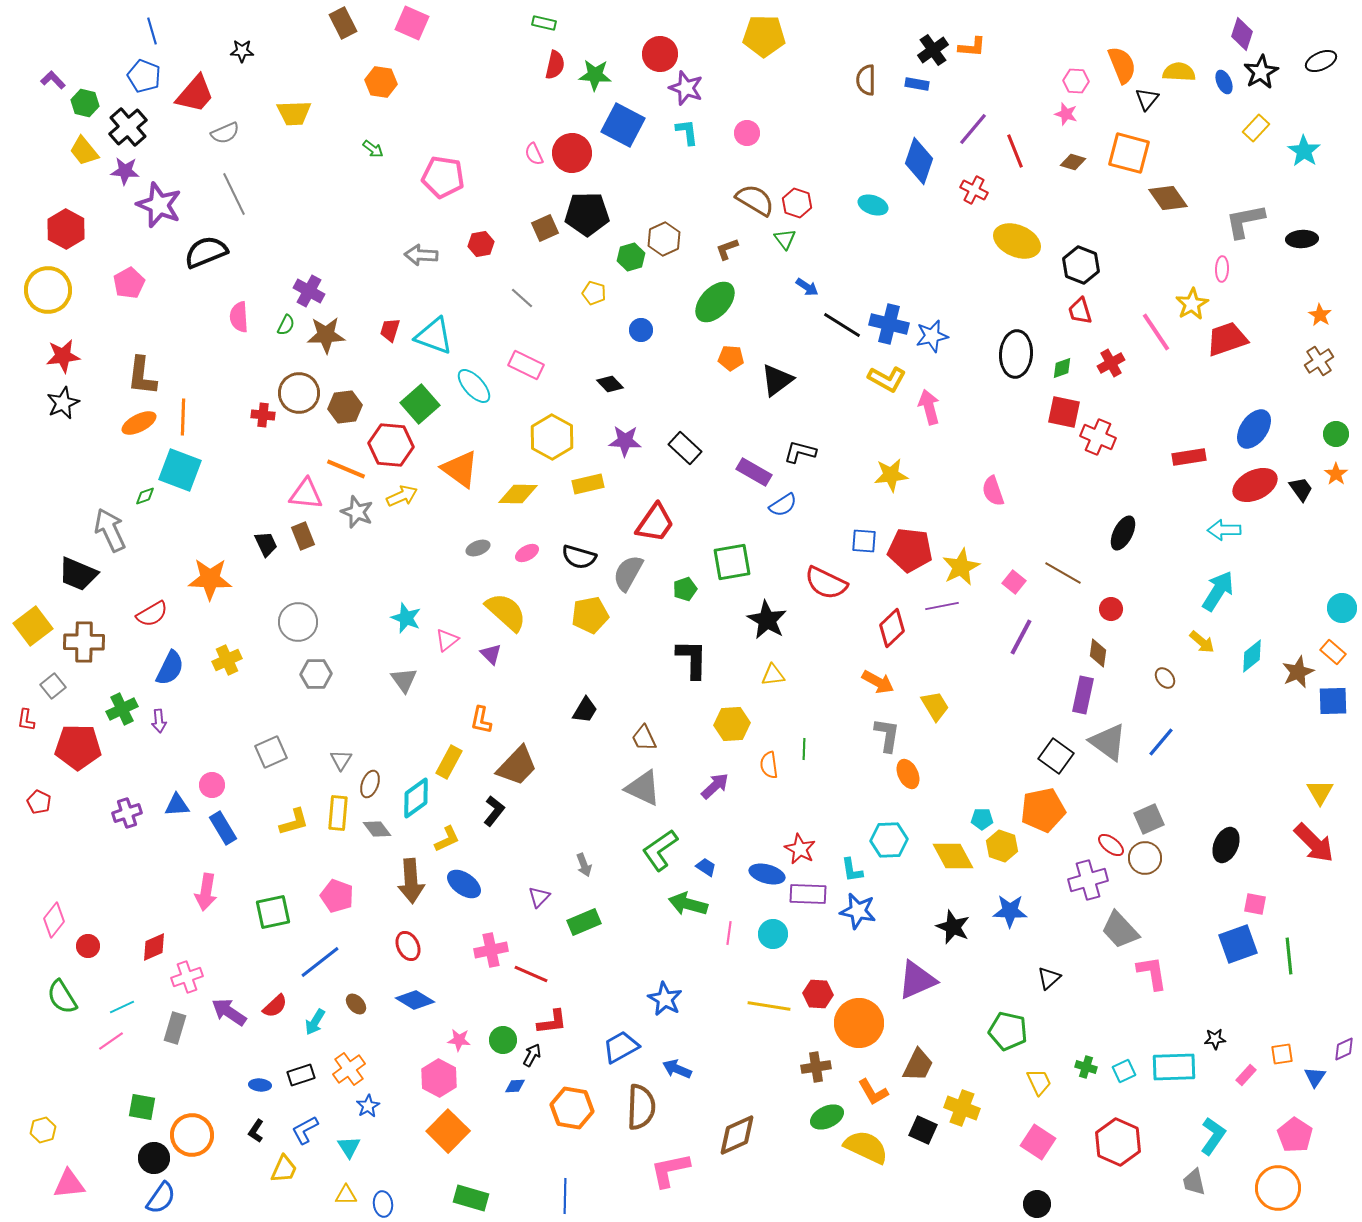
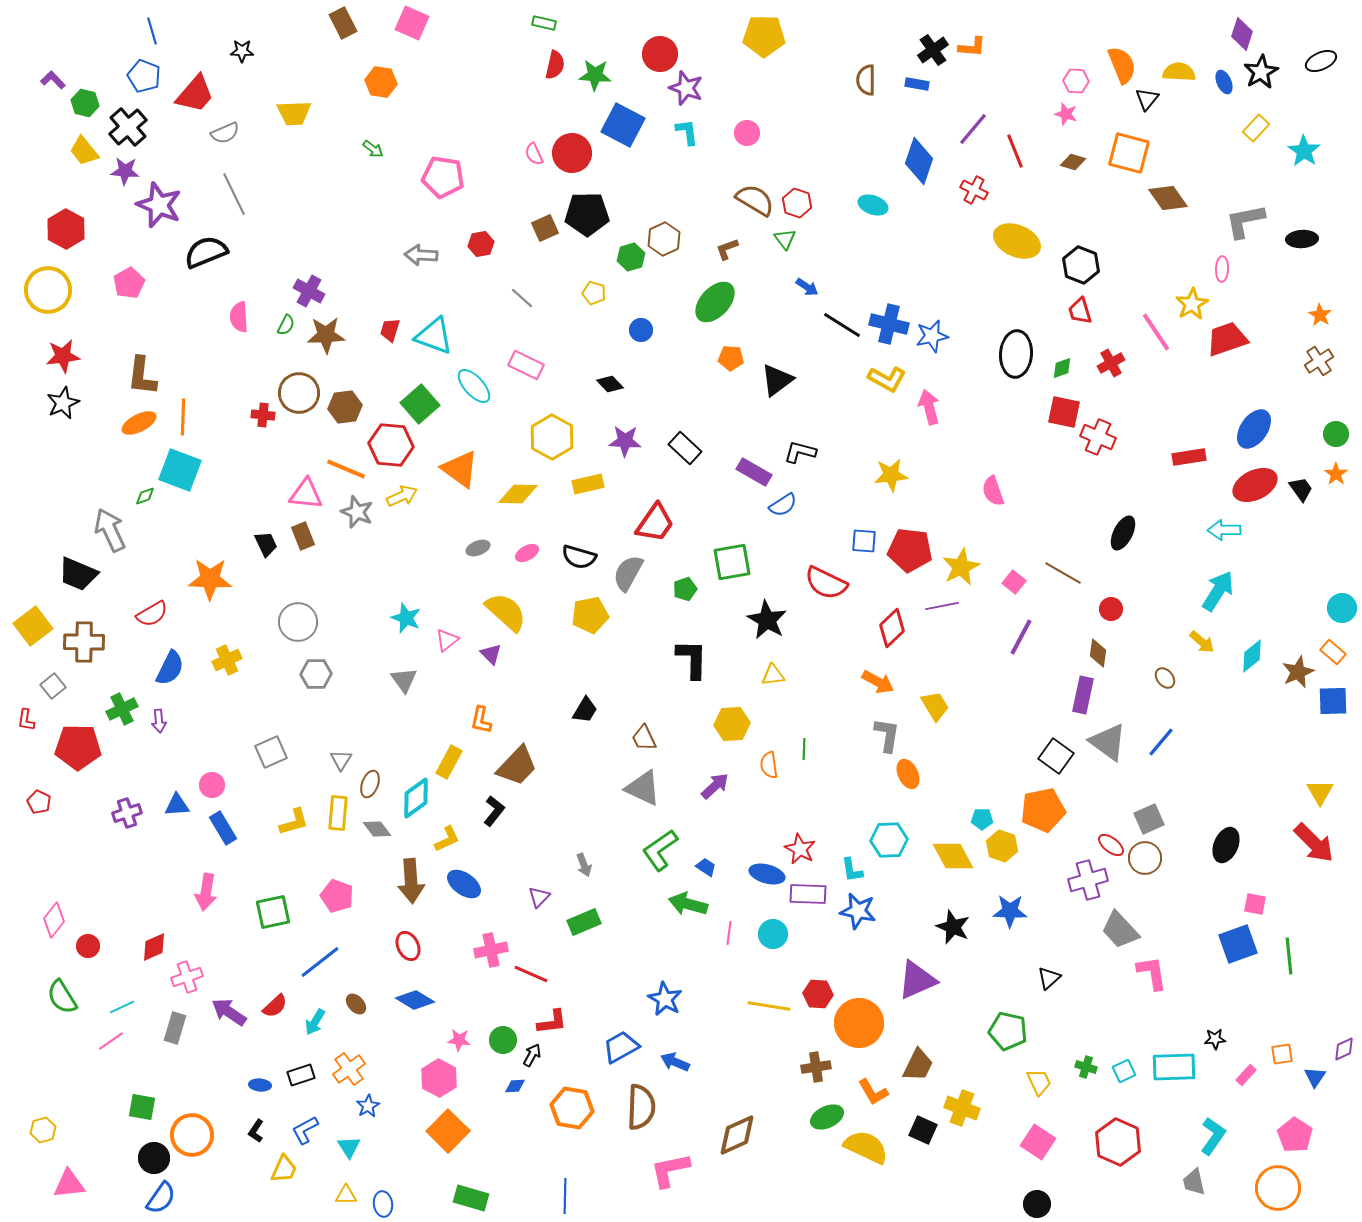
blue arrow at (677, 1069): moved 2 px left, 7 px up
